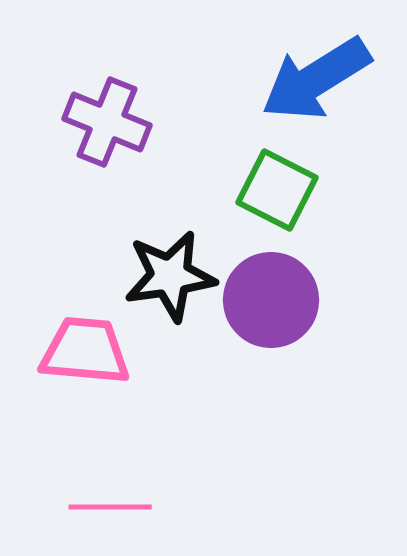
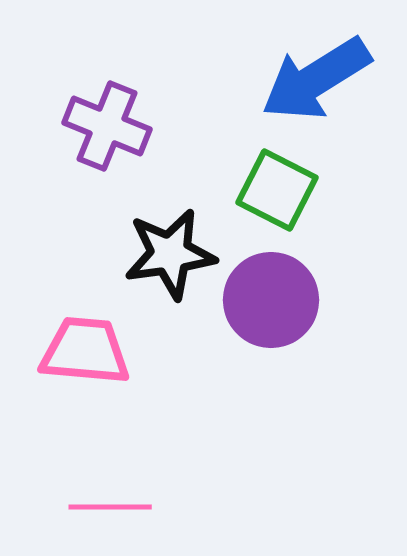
purple cross: moved 4 px down
black star: moved 22 px up
